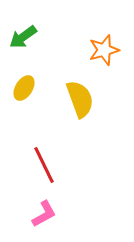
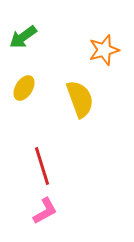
red line: moved 2 px left, 1 px down; rotated 9 degrees clockwise
pink L-shape: moved 1 px right, 3 px up
